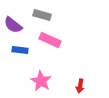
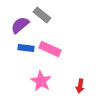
gray rectangle: rotated 24 degrees clockwise
purple semicircle: moved 7 px right; rotated 102 degrees clockwise
pink rectangle: moved 9 px down
blue rectangle: moved 6 px right, 2 px up
